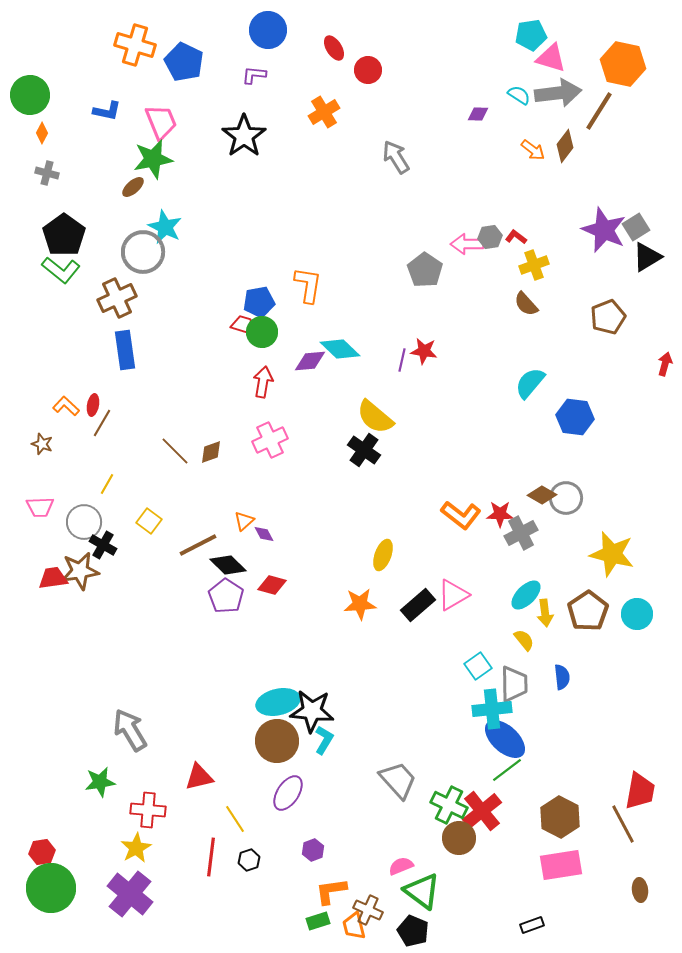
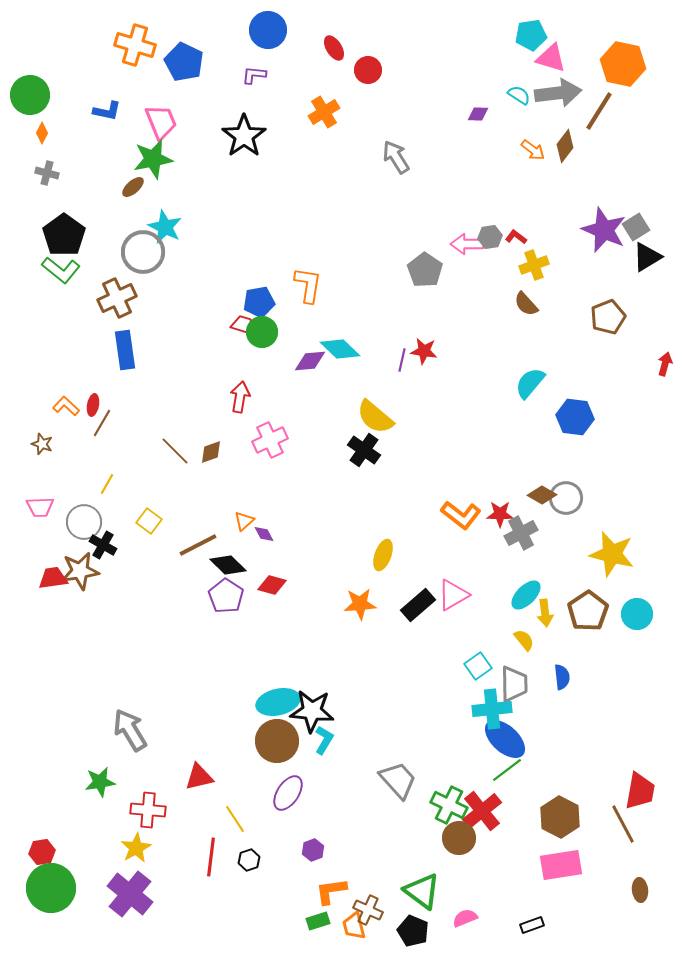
red arrow at (263, 382): moved 23 px left, 15 px down
pink semicircle at (401, 866): moved 64 px right, 52 px down
